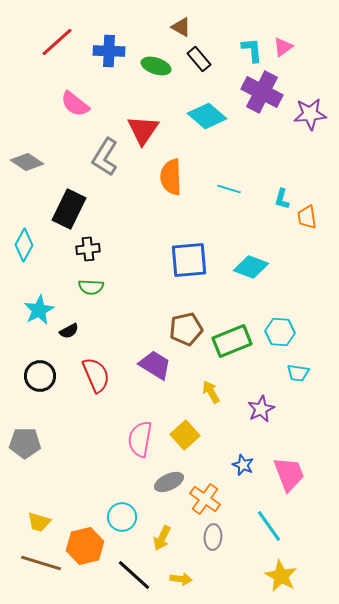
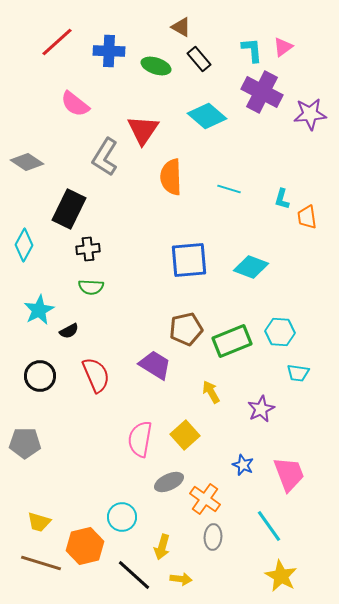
yellow arrow at (162, 538): moved 9 px down; rotated 10 degrees counterclockwise
